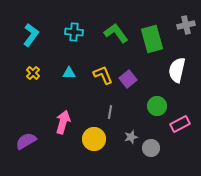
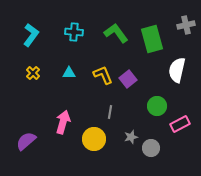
purple semicircle: rotated 10 degrees counterclockwise
